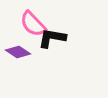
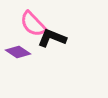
black L-shape: rotated 12 degrees clockwise
